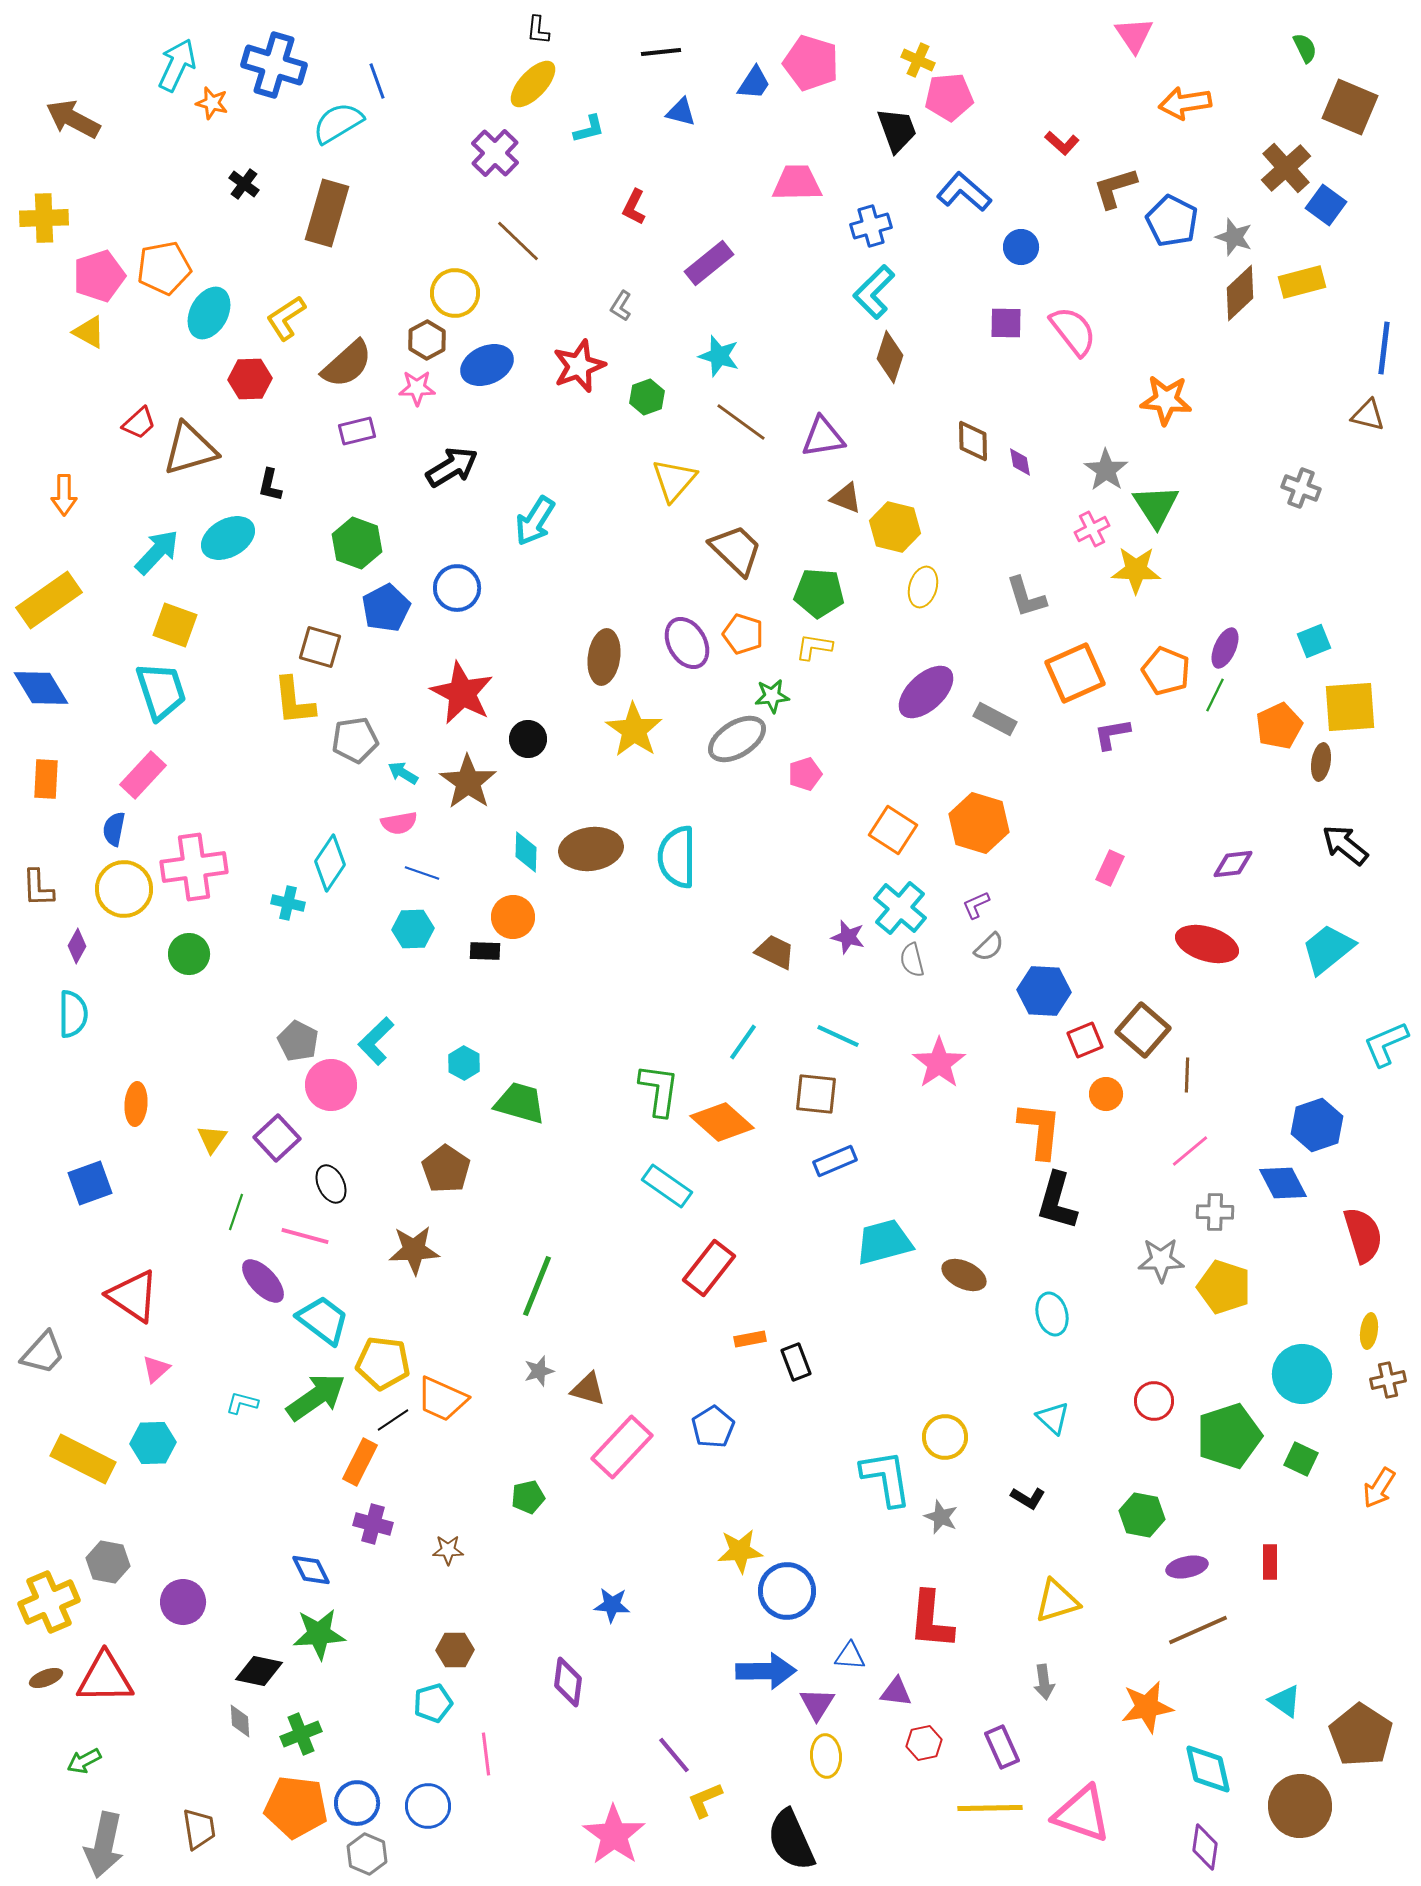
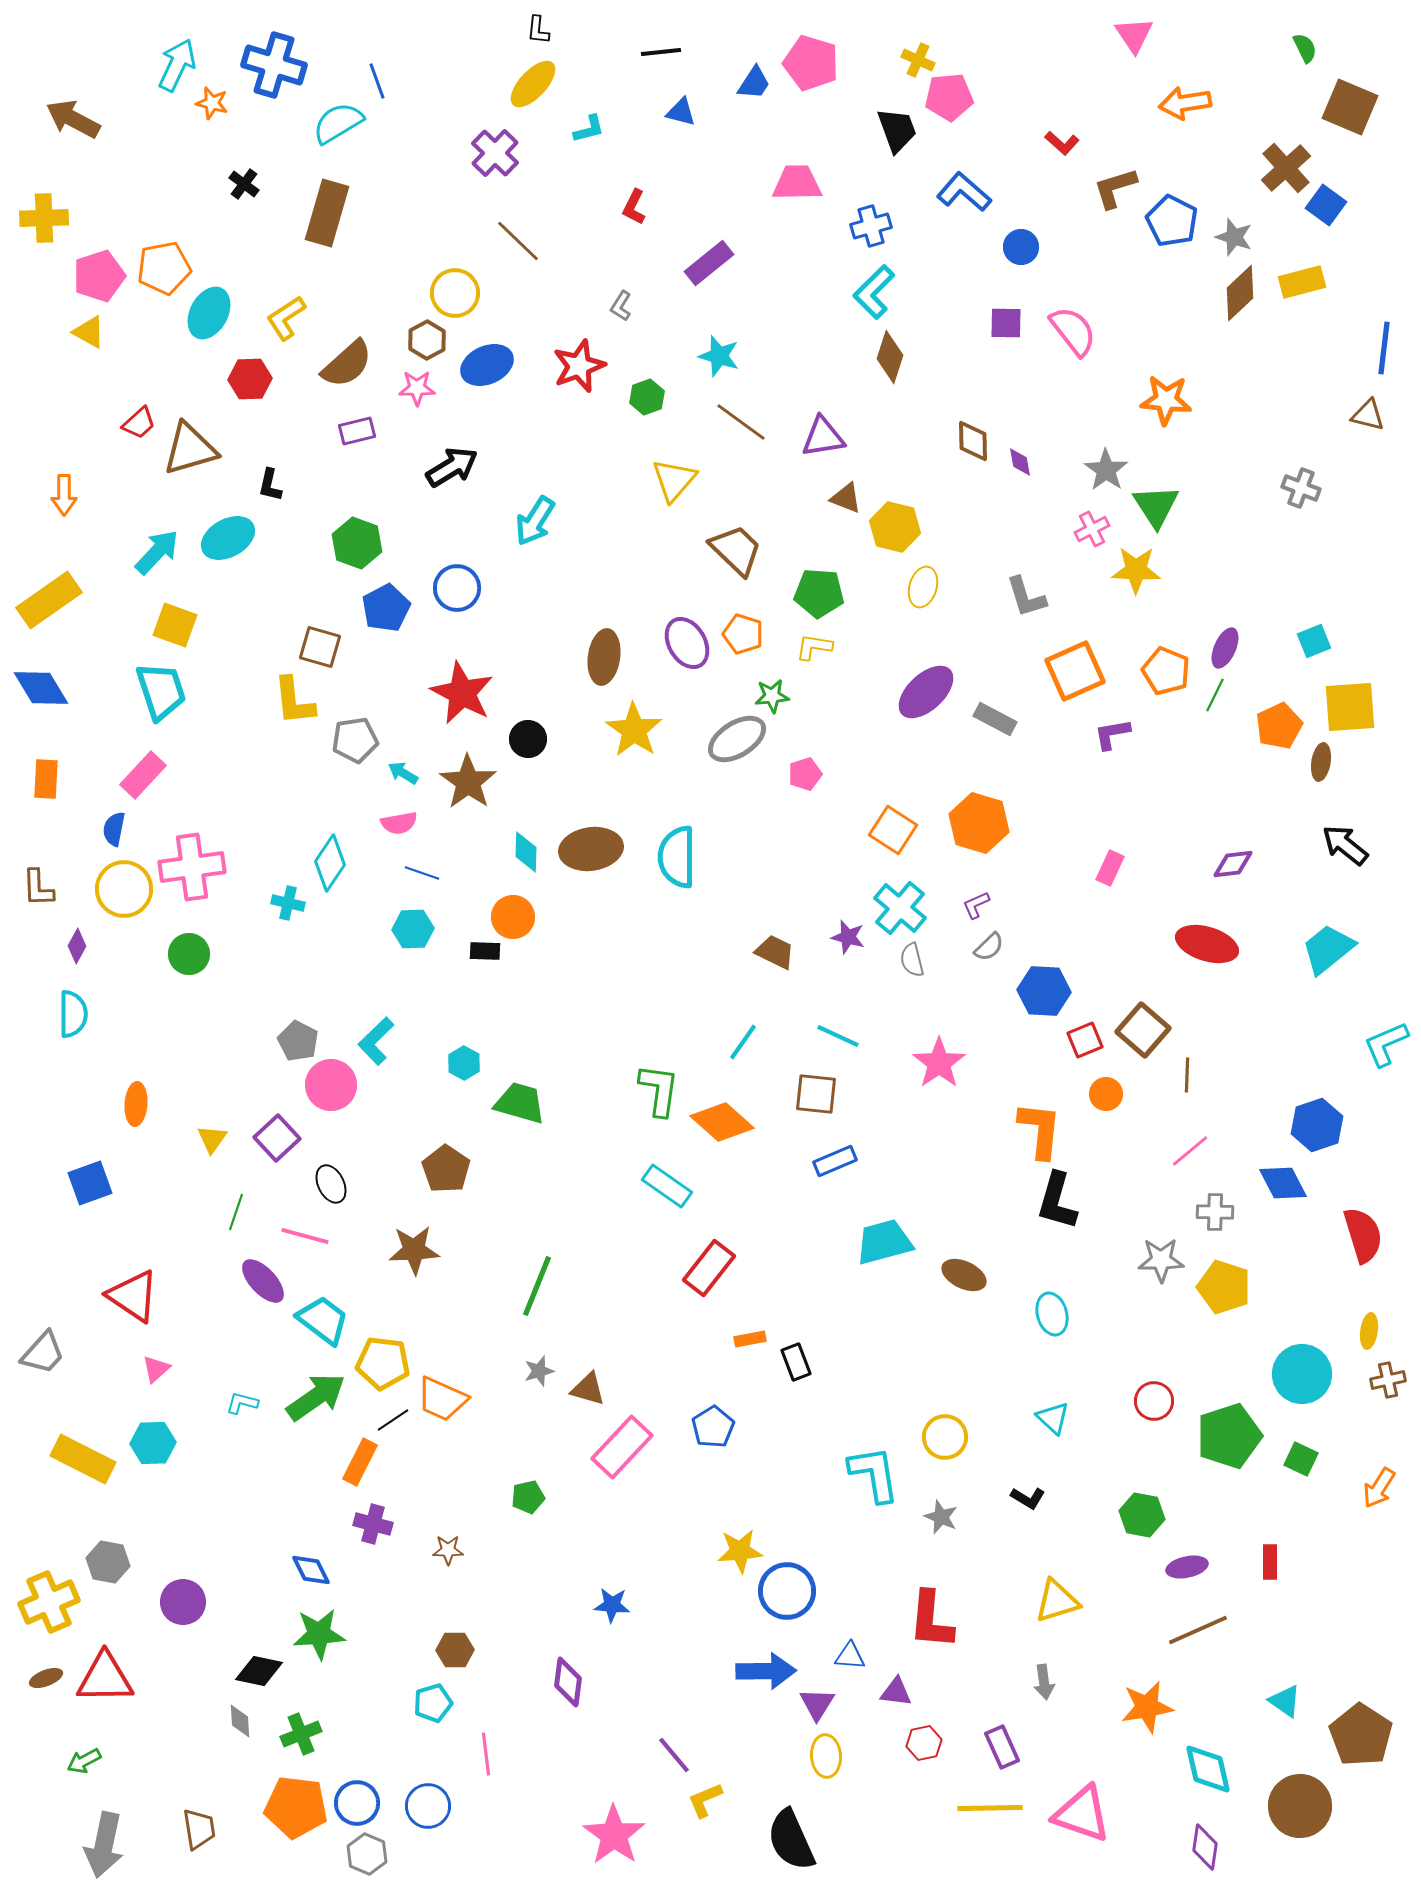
orange square at (1075, 673): moved 2 px up
pink cross at (194, 867): moved 2 px left
cyan L-shape at (886, 1478): moved 12 px left, 4 px up
